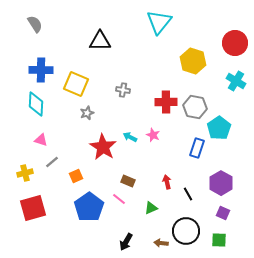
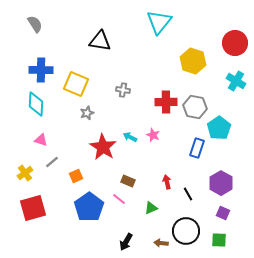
black triangle: rotated 10 degrees clockwise
yellow cross: rotated 21 degrees counterclockwise
